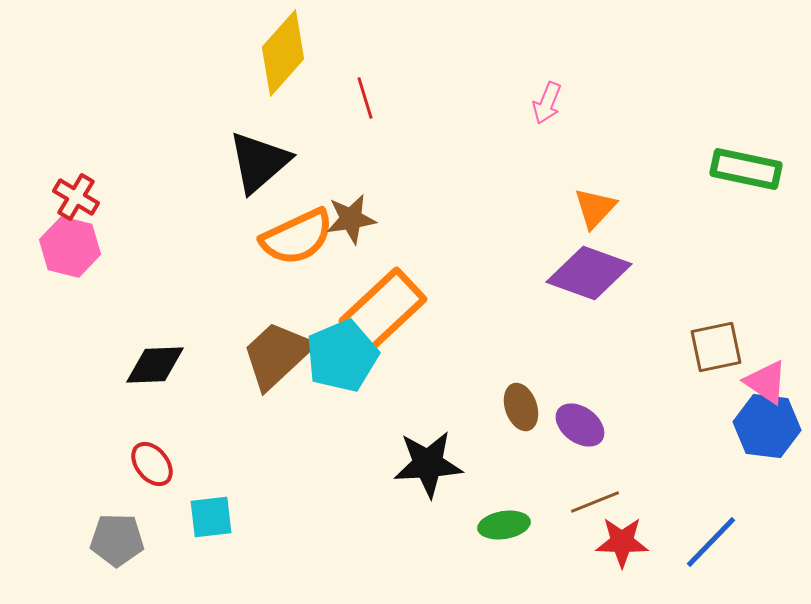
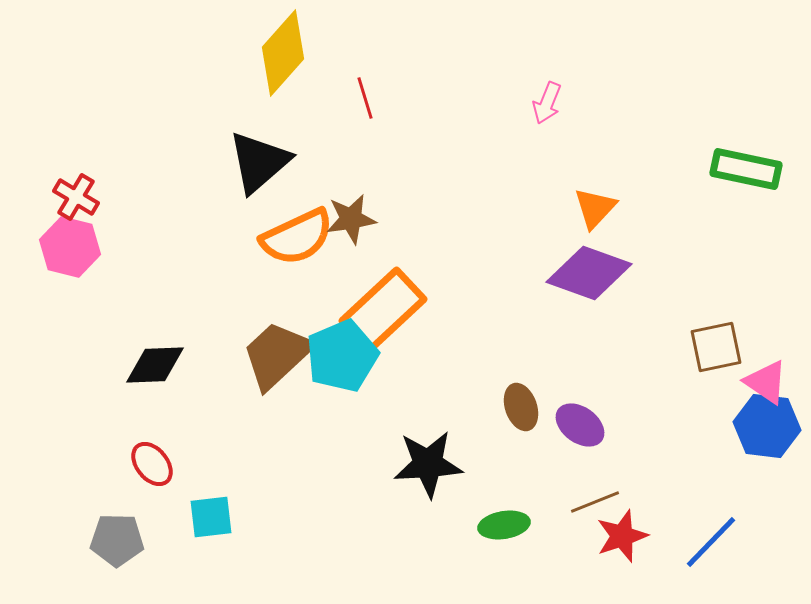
red star: moved 6 px up; rotated 20 degrees counterclockwise
